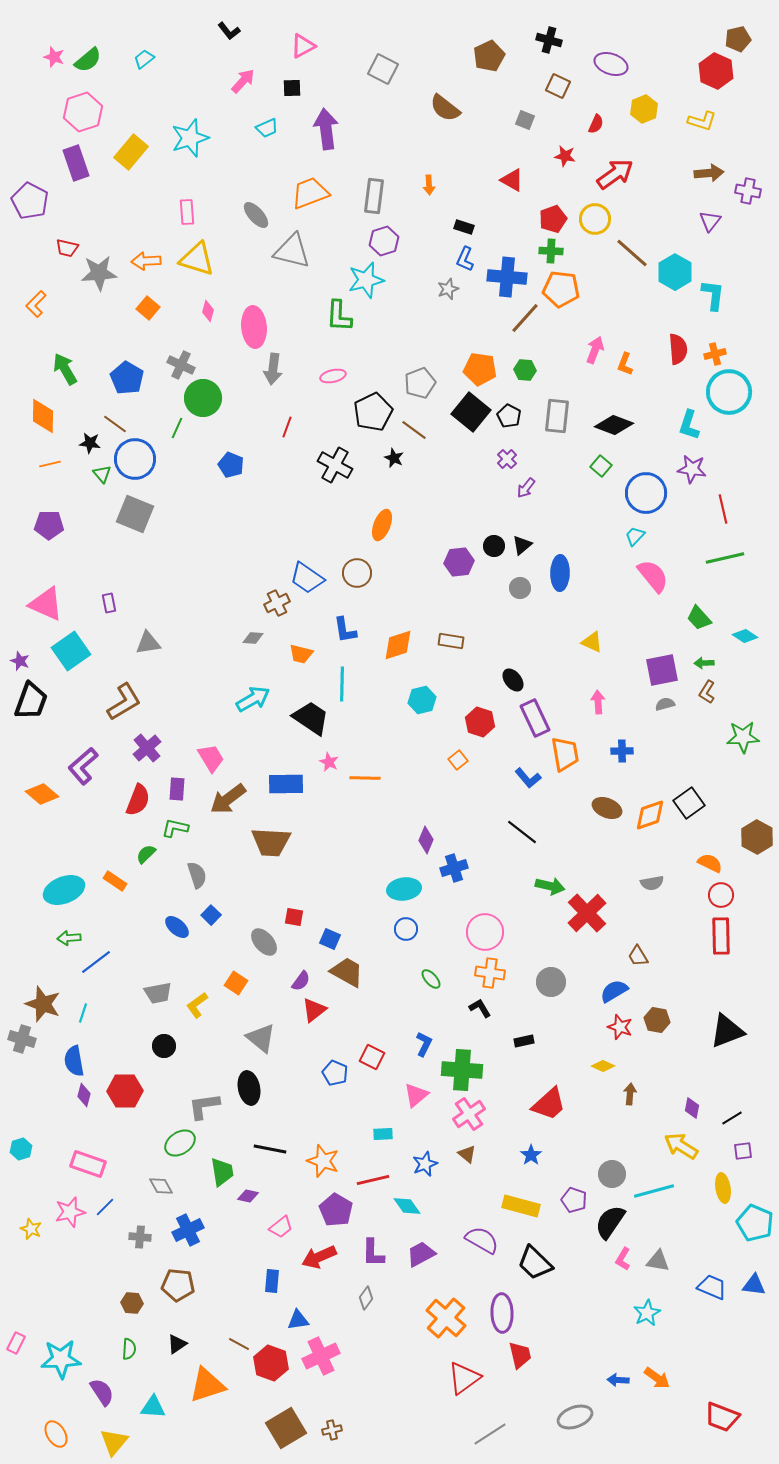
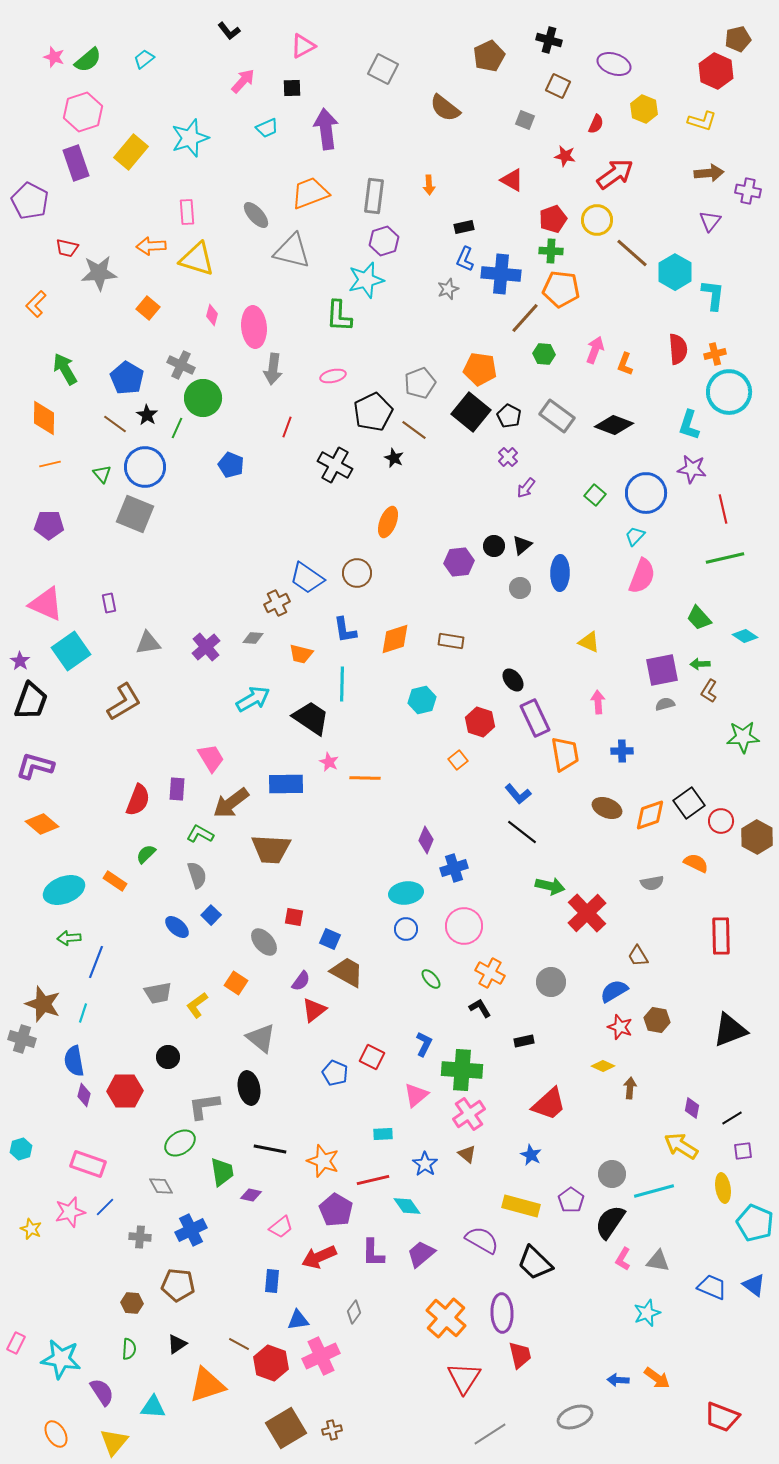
purple ellipse at (611, 64): moved 3 px right
yellow hexagon at (644, 109): rotated 16 degrees counterclockwise
yellow circle at (595, 219): moved 2 px right, 1 px down
black rectangle at (464, 227): rotated 30 degrees counterclockwise
orange arrow at (146, 261): moved 5 px right, 15 px up
blue cross at (507, 277): moved 6 px left, 3 px up
pink diamond at (208, 311): moved 4 px right, 4 px down
green hexagon at (525, 370): moved 19 px right, 16 px up
orange diamond at (43, 416): moved 1 px right, 2 px down
gray rectangle at (557, 416): rotated 60 degrees counterclockwise
black star at (90, 443): moved 57 px right, 28 px up; rotated 25 degrees clockwise
blue circle at (135, 459): moved 10 px right, 8 px down
purple cross at (507, 459): moved 1 px right, 2 px up
green square at (601, 466): moved 6 px left, 29 px down
orange ellipse at (382, 525): moved 6 px right, 3 px up
pink semicircle at (653, 576): moved 11 px left; rotated 60 degrees clockwise
yellow triangle at (592, 642): moved 3 px left
orange diamond at (398, 645): moved 3 px left, 6 px up
purple star at (20, 661): rotated 12 degrees clockwise
green arrow at (704, 663): moved 4 px left, 1 px down
brown L-shape at (707, 692): moved 2 px right, 1 px up
purple cross at (147, 748): moved 59 px right, 101 px up
purple L-shape at (83, 766): moved 48 px left; rotated 57 degrees clockwise
blue L-shape at (528, 778): moved 10 px left, 16 px down
orange diamond at (42, 794): moved 30 px down
brown arrow at (228, 799): moved 3 px right, 4 px down
green L-shape at (175, 828): moved 25 px right, 6 px down; rotated 16 degrees clockwise
brown trapezoid at (271, 842): moved 7 px down
orange semicircle at (710, 863): moved 14 px left
cyan ellipse at (404, 889): moved 2 px right, 4 px down
red circle at (721, 895): moved 74 px up
pink circle at (485, 932): moved 21 px left, 6 px up
blue line at (96, 962): rotated 32 degrees counterclockwise
orange cross at (490, 973): rotated 20 degrees clockwise
black triangle at (727, 1031): moved 3 px right, 1 px up
black circle at (164, 1046): moved 4 px right, 11 px down
brown arrow at (630, 1094): moved 6 px up
blue star at (531, 1155): rotated 10 degrees counterclockwise
blue star at (425, 1164): rotated 15 degrees counterclockwise
purple diamond at (248, 1196): moved 3 px right, 1 px up
purple pentagon at (574, 1200): moved 3 px left; rotated 15 degrees clockwise
blue cross at (188, 1230): moved 3 px right
purple trapezoid at (421, 1254): rotated 12 degrees counterclockwise
blue triangle at (754, 1285): rotated 30 degrees clockwise
gray diamond at (366, 1298): moved 12 px left, 14 px down
cyan star at (647, 1313): rotated 8 degrees clockwise
cyan star at (61, 1359): rotated 12 degrees clockwise
red triangle at (464, 1378): rotated 21 degrees counterclockwise
